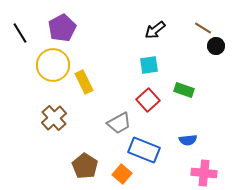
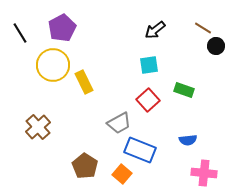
brown cross: moved 16 px left, 9 px down
blue rectangle: moved 4 px left
